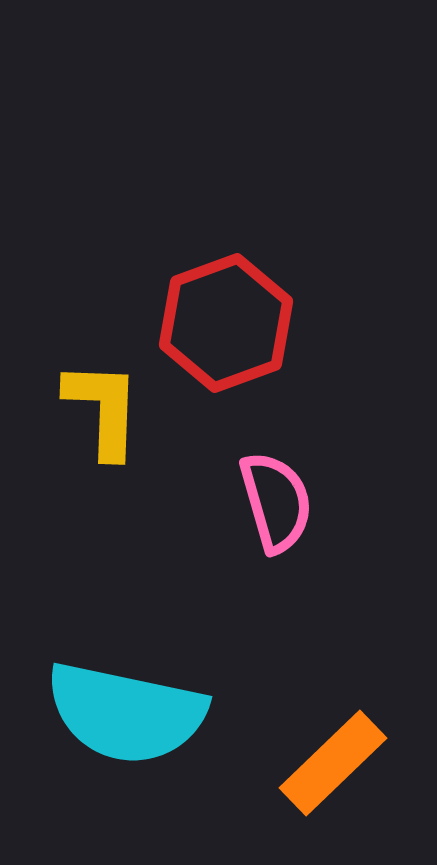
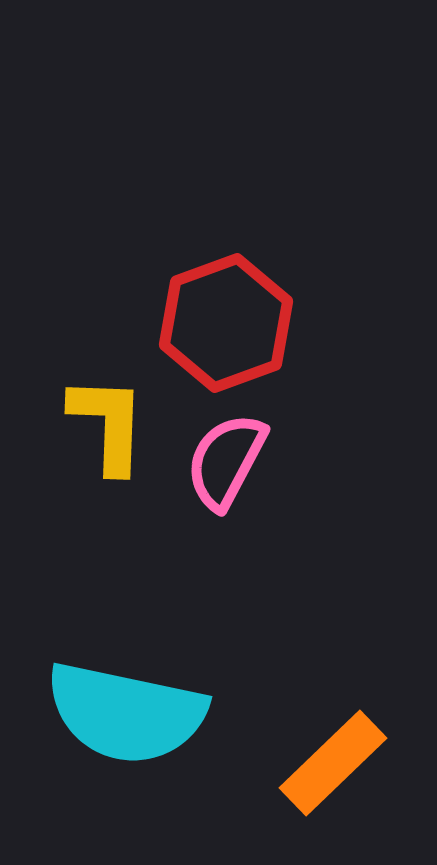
yellow L-shape: moved 5 px right, 15 px down
pink semicircle: moved 50 px left, 41 px up; rotated 136 degrees counterclockwise
